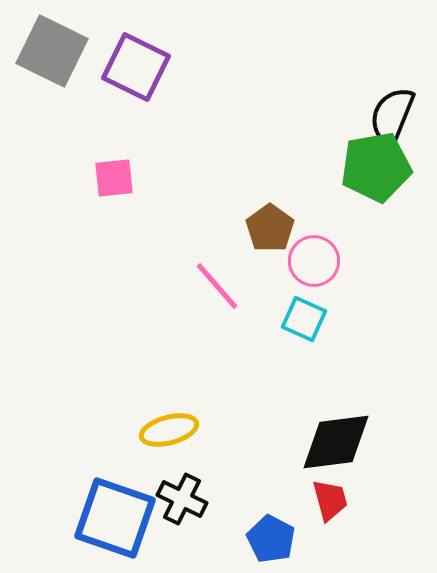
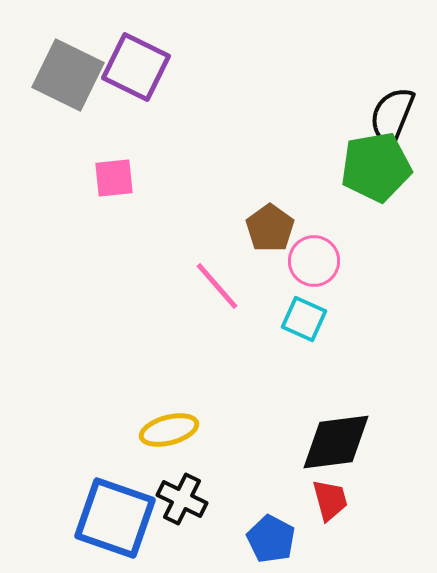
gray square: moved 16 px right, 24 px down
